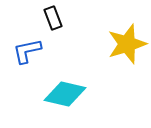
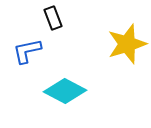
cyan diamond: moved 3 px up; rotated 15 degrees clockwise
